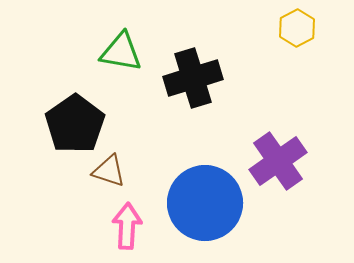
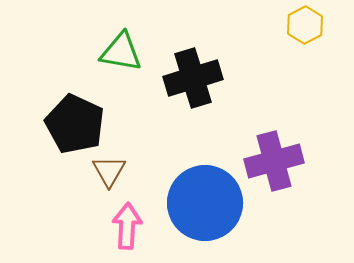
yellow hexagon: moved 8 px right, 3 px up
black pentagon: rotated 12 degrees counterclockwise
purple cross: moved 4 px left; rotated 20 degrees clockwise
brown triangle: rotated 42 degrees clockwise
